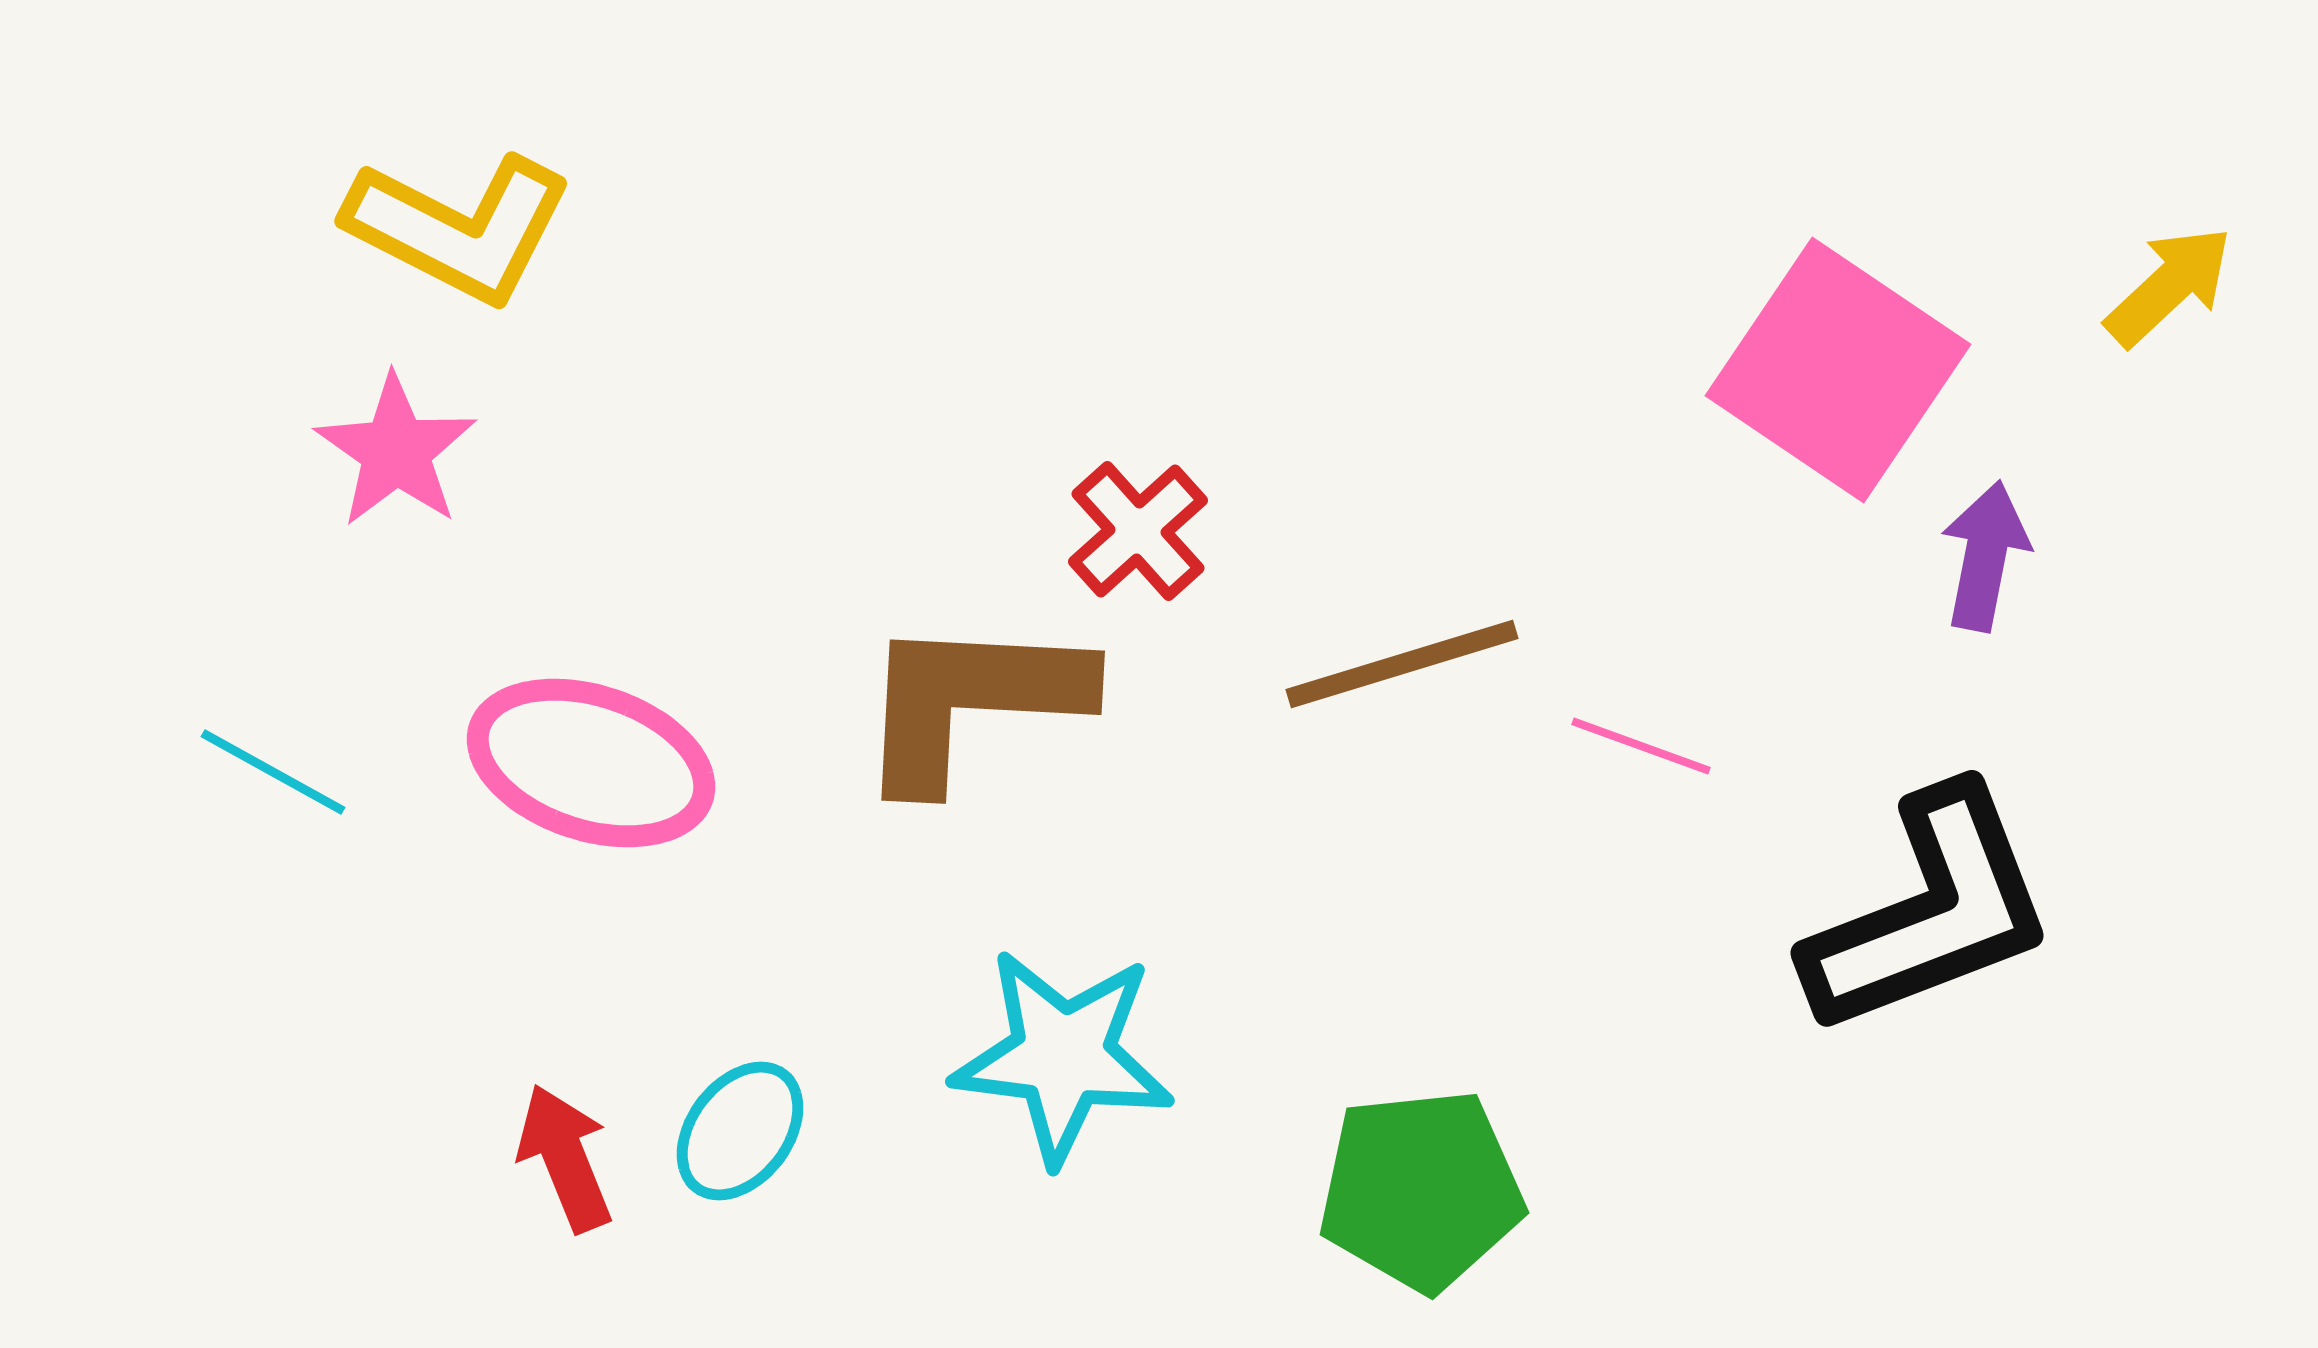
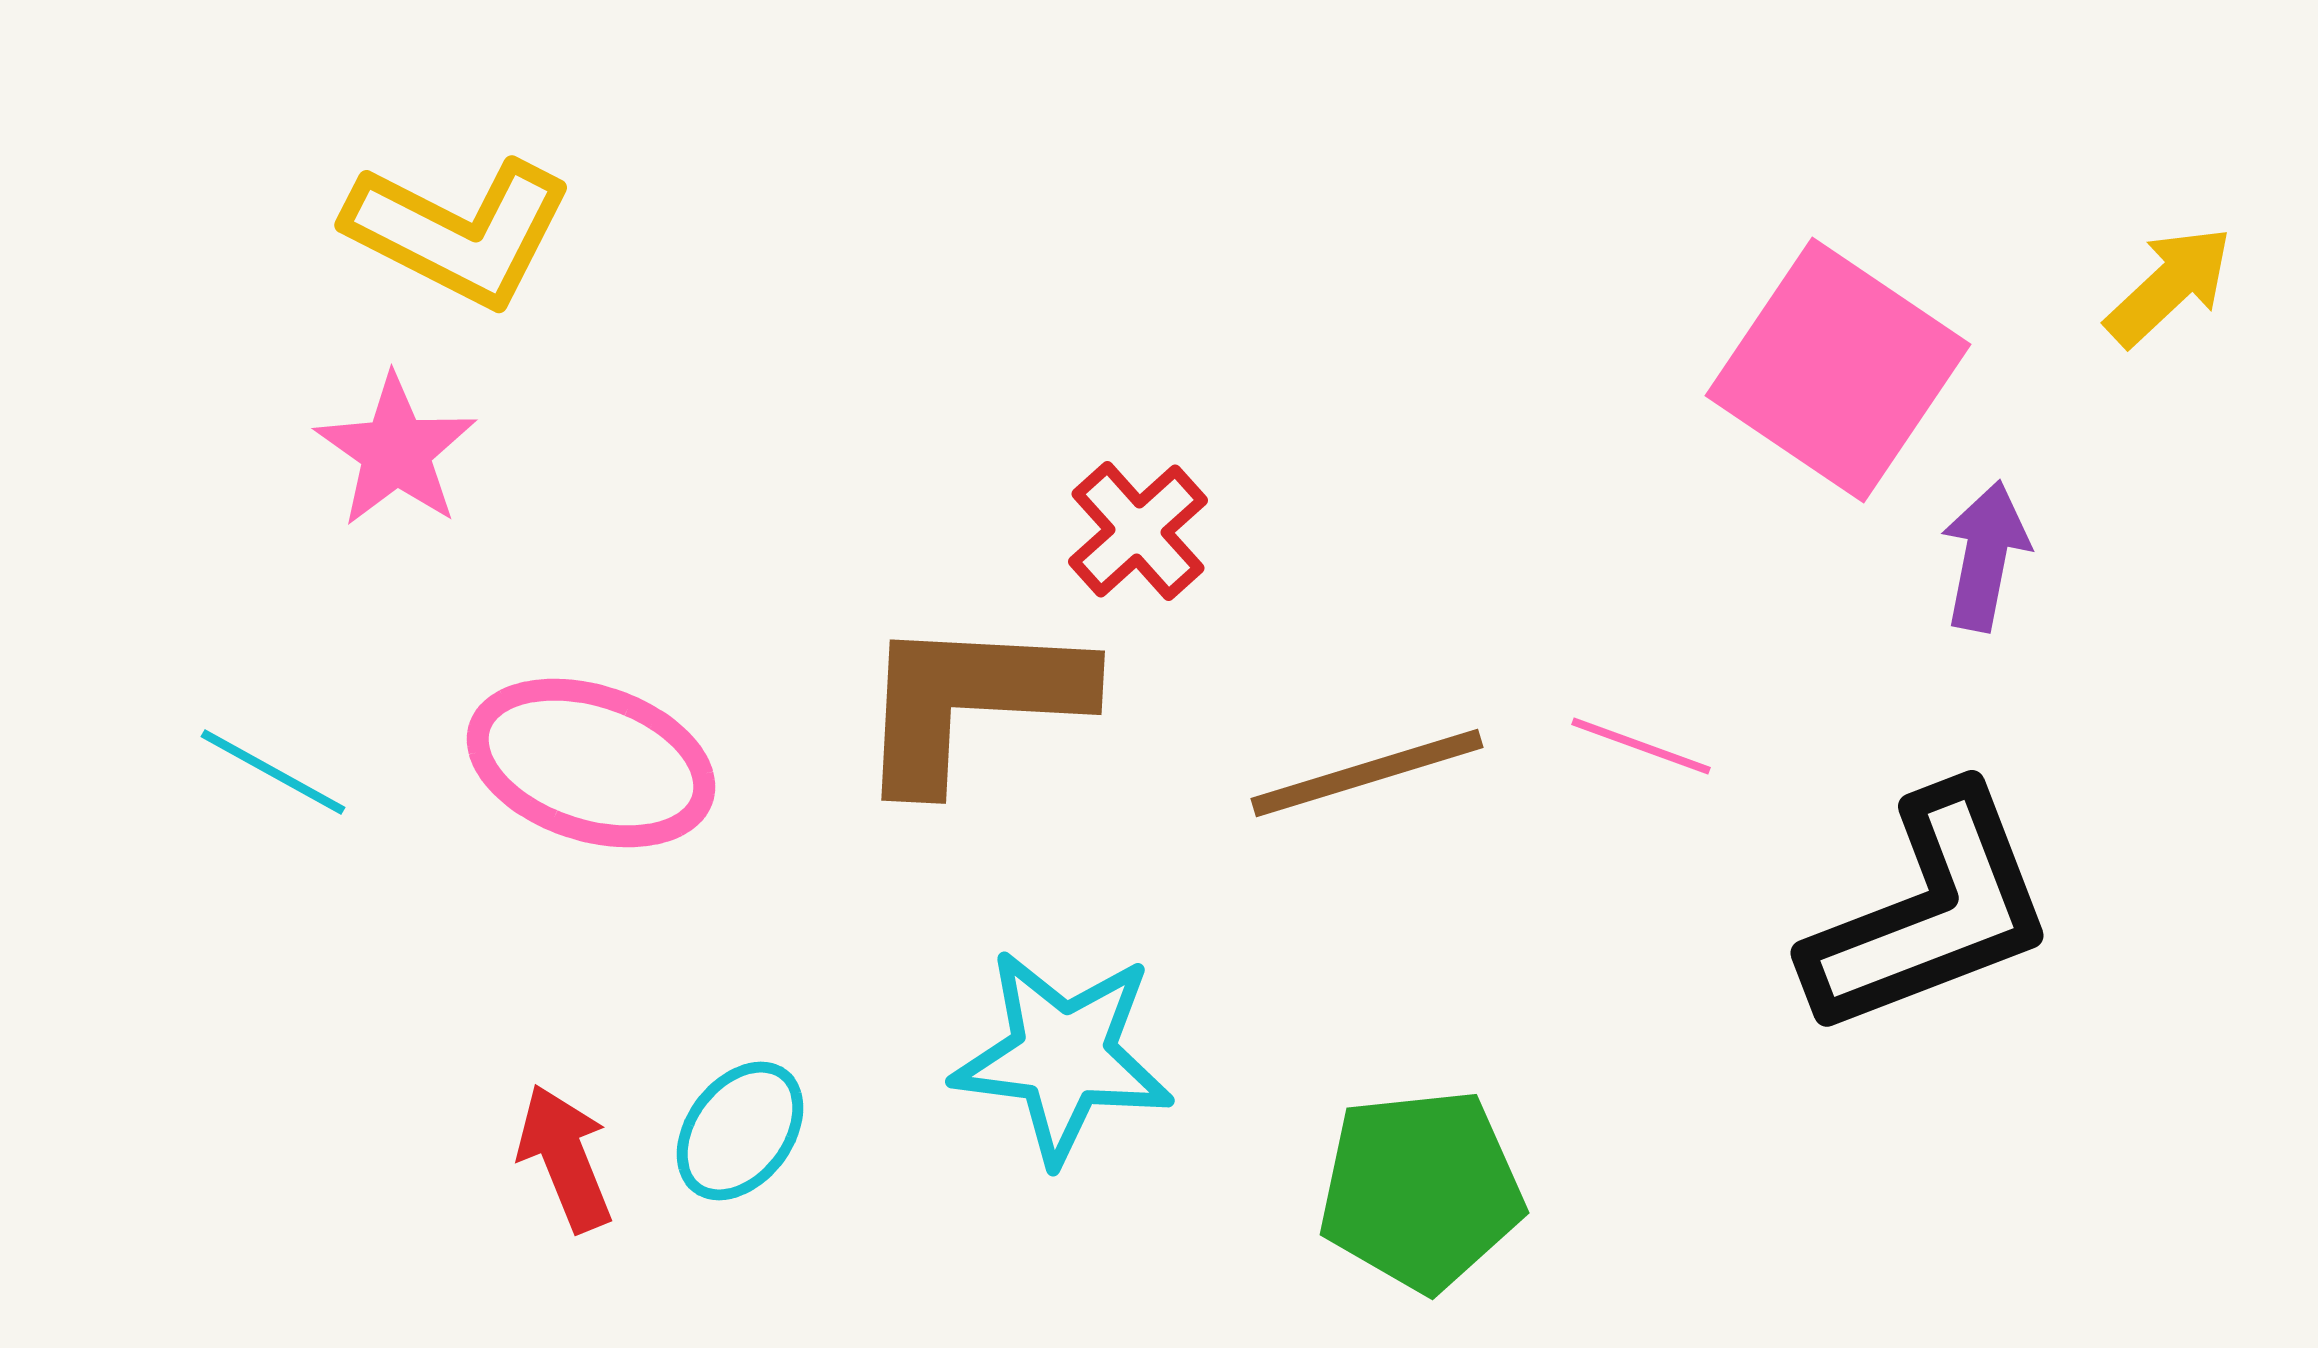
yellow L-shape: moved 4 px down
brown line: moved 35 px left, 109 px down
